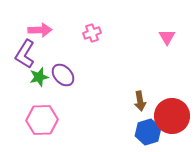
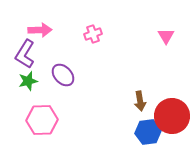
pink cross: moved 1 px right, 1 px down
pink triangle: moved 1 px left, 1 px up
green star: moved 11 px left, 4 px down
blue hexagon: rotated 10 degrees clockwise
